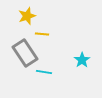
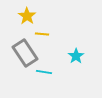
yellow star: rotated 18 degrees counterclockwise
cyan star: moved 6 px left, 4 px up
